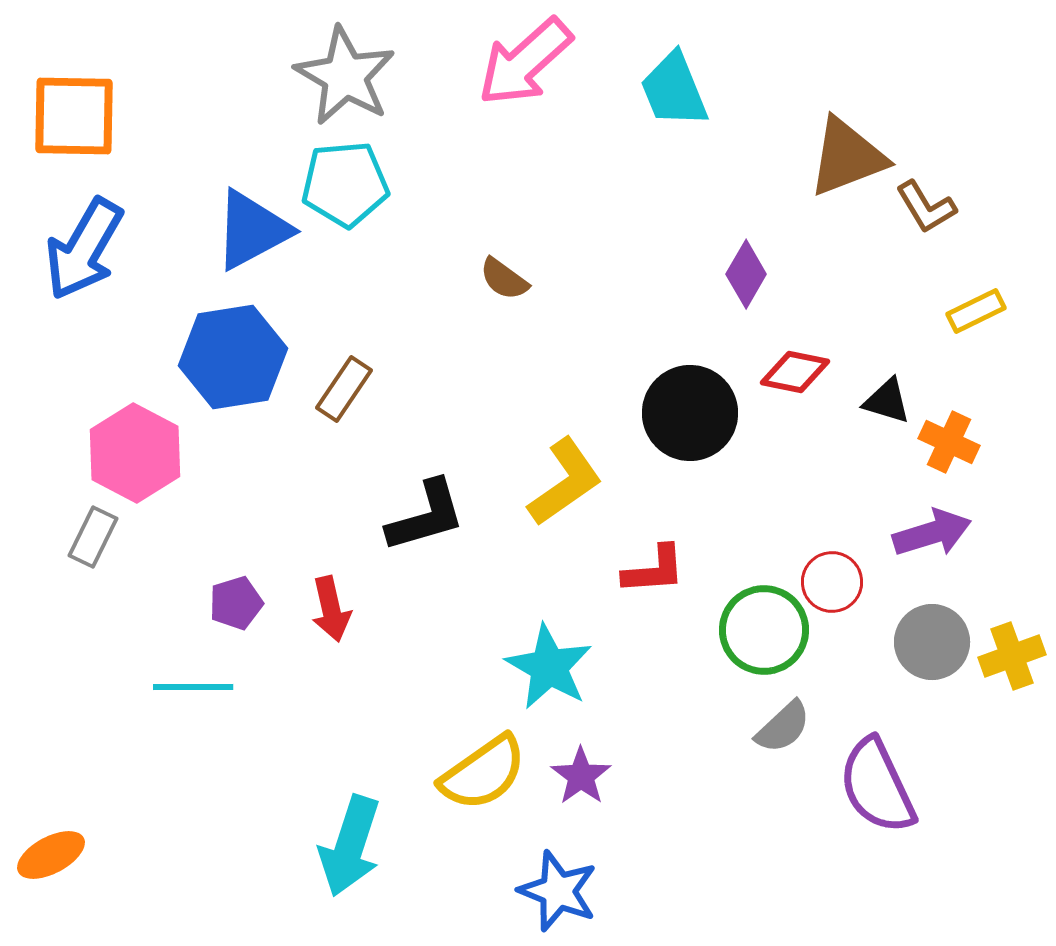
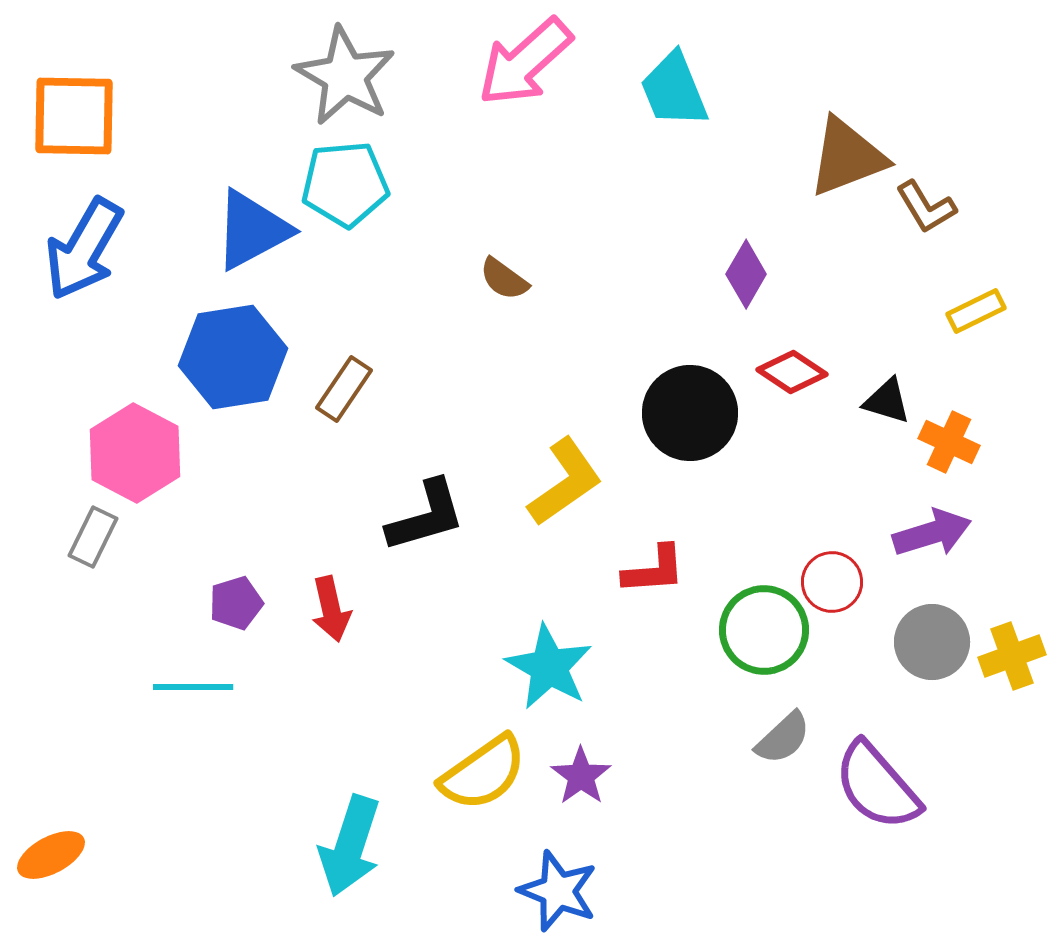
red diamond: moved 3 px left; rotated 22 degrees clockwise
gray semicircle: moved 11 px down
purple semicircle: rotated 16 degrees counterclockwise
